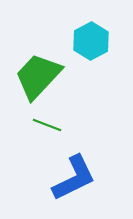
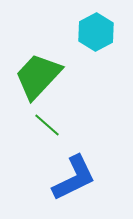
cyan hexagon: moved 5 px right, 9 px up
green line: rotated 20 degrees clockwise
